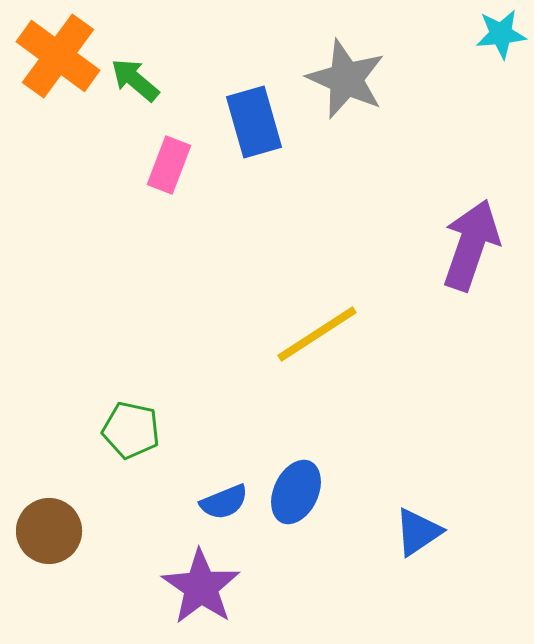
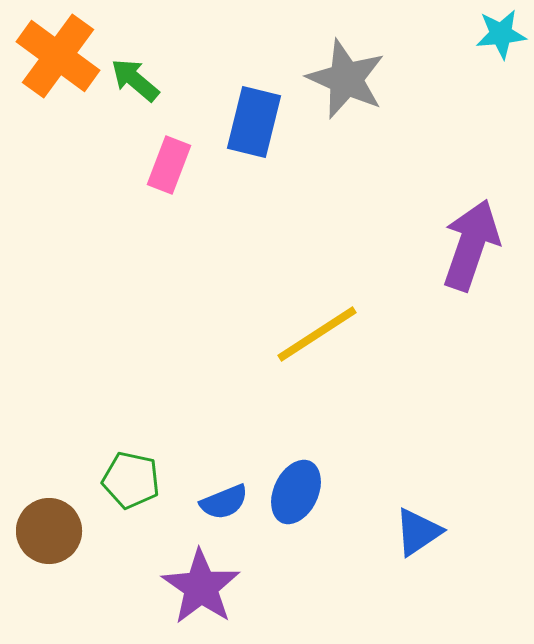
blue rectangle: rotated 30 degrees clockwise
green pentagon: moved 50 px down
